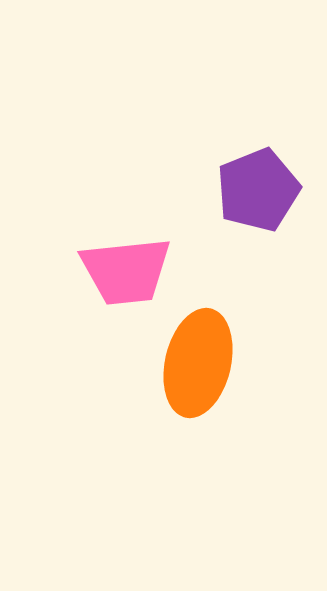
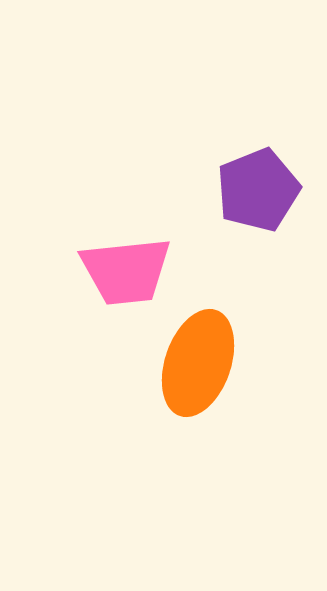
orange ellipse: rotated 6 degrees clockwise
